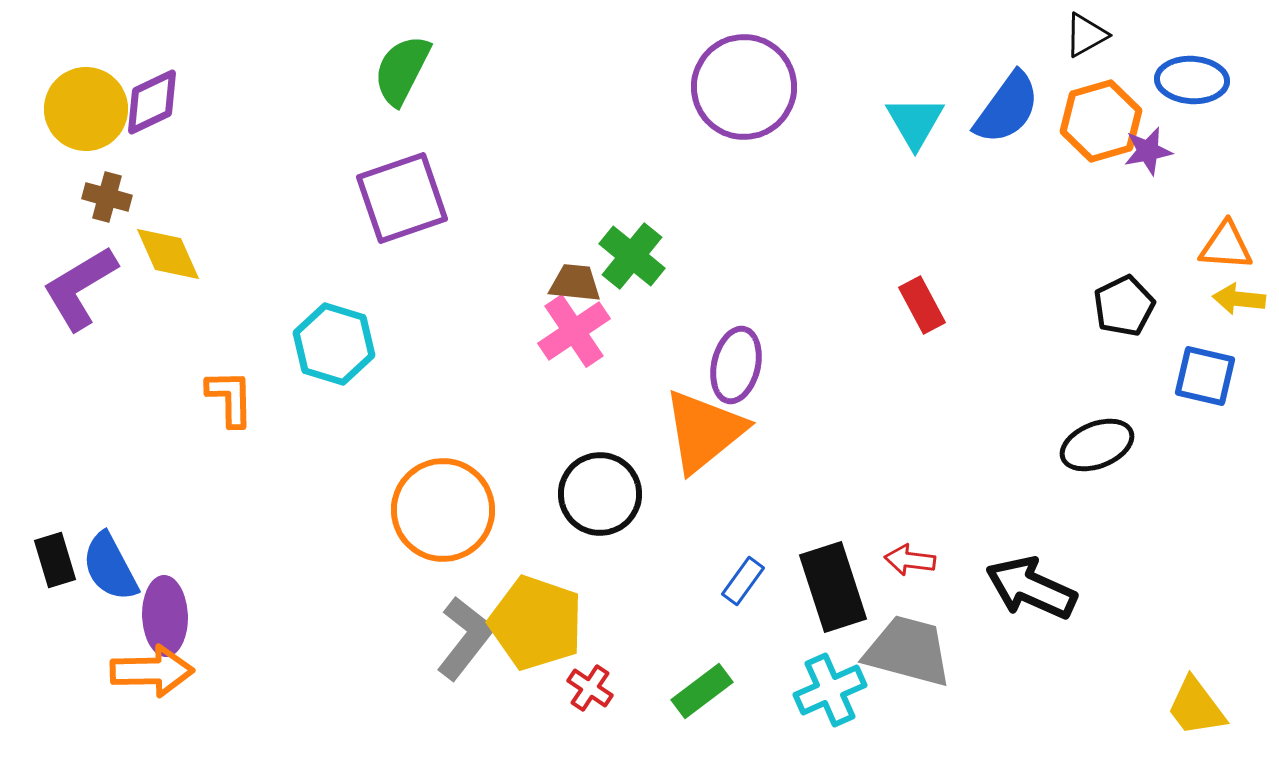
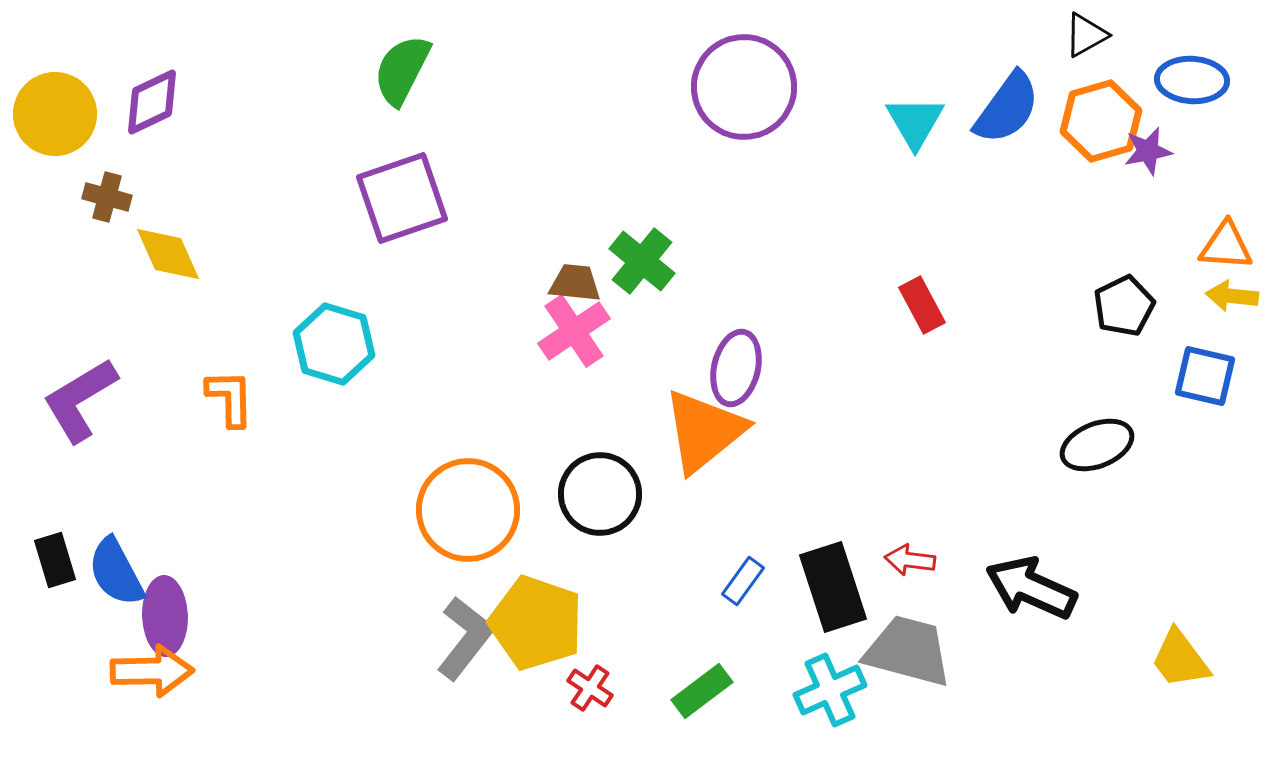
yellow circle at (86, 109): moved 31 px left, 5 px down
green cross at (632, 256): moved 10 px right, 5 px down
purple L-shape at (80, 288): moved 112 px down
yellow arrow at (1239, 299): moved 7 px left, 3 px up
purple ellipse at (736, 365): moved 3 px down
orange circle at (443, 510): moved 25 px right
blue semicircle at (110, 567): moved 6 px right, 5 px down
yellow trapezoid at (1196, 707): moved 16 px left, 48 px up
